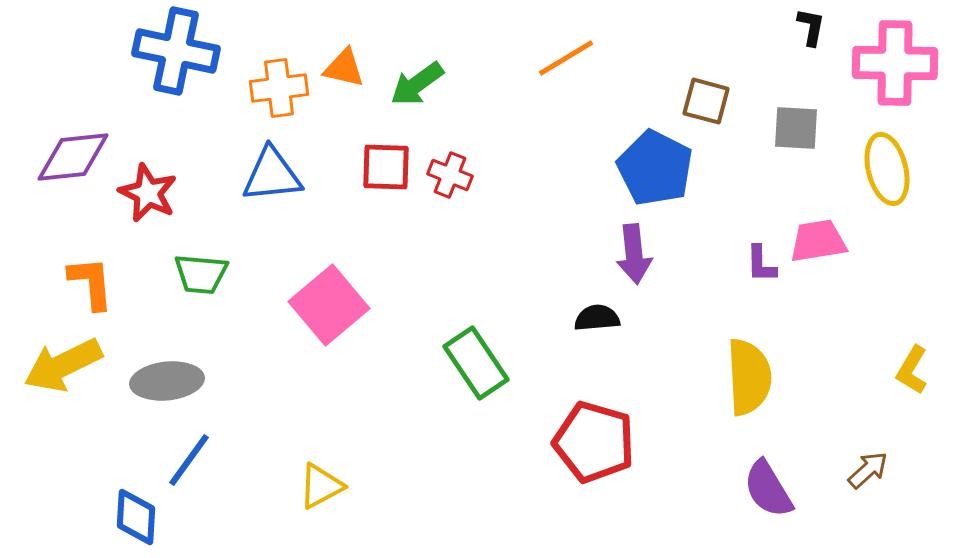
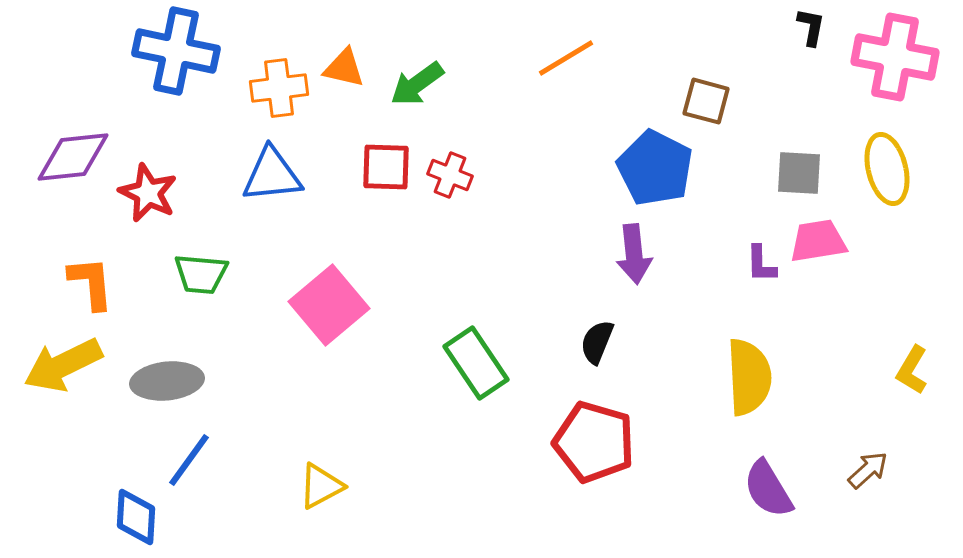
pink cross: moved 6 px up; rotated 10 degrees clockwise
gray square: moved 3 px right, 45 px down
black semicircle: moved 24 px down; rotated 63 degrees counterclockwise
